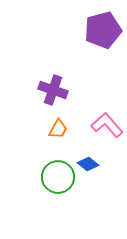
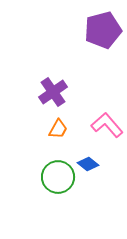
purple cross: moved 2 px down; rotated 36 degrees clockwise
